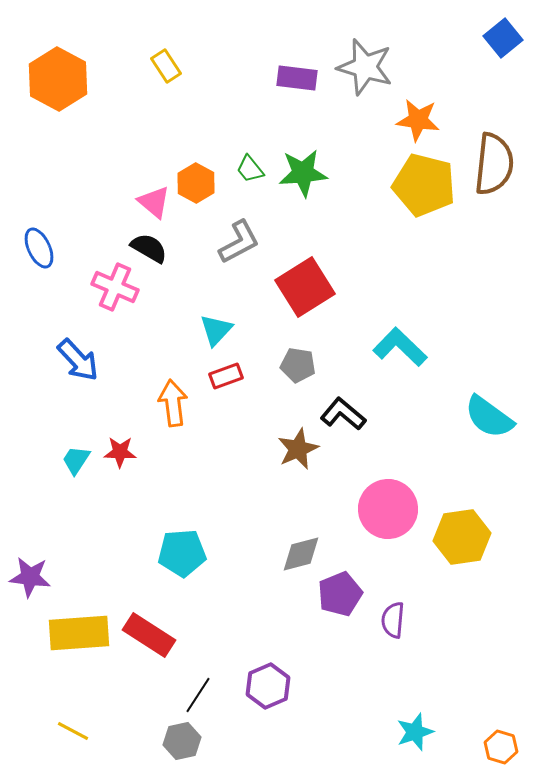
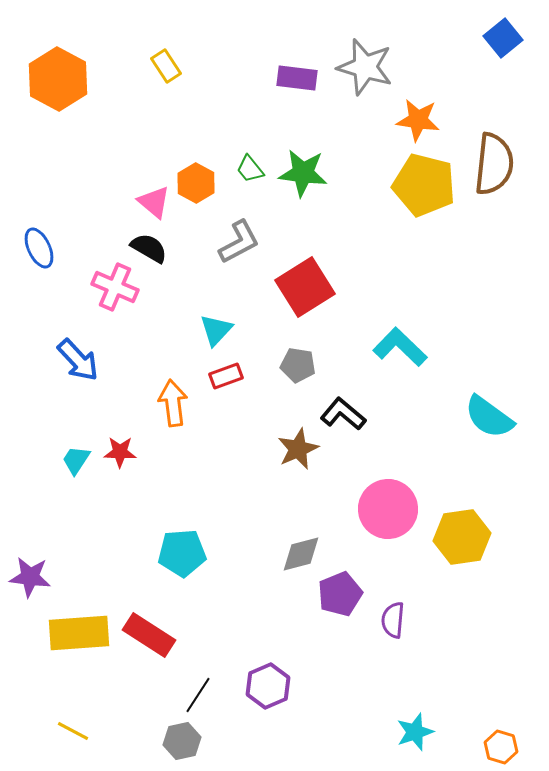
green star at (303, 173): rotated 12 degrees clockwise
